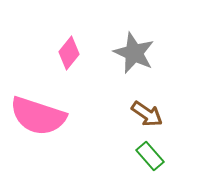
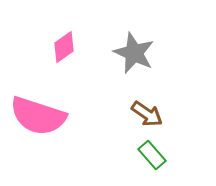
pink diamond: moved 5 px left, 6 px up; rotated 16 degrees clockwise
green rectangle: moved 2 px right, 1 px up
